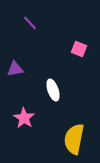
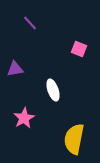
pink star: rotated 10 degrees clockwise
